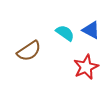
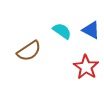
cyan semicircle: moved 3 px left, 2 px up
red star: rotated 15 degrees counterclockwise
